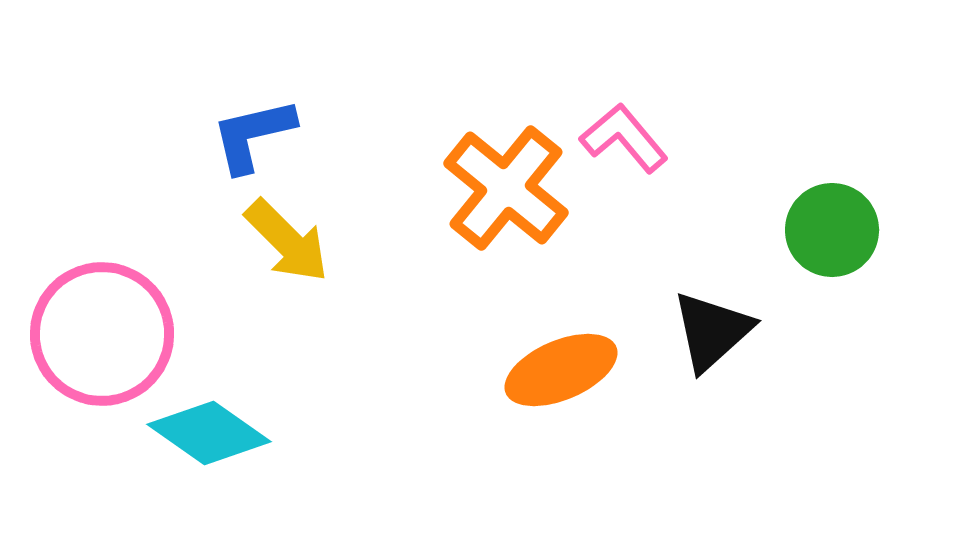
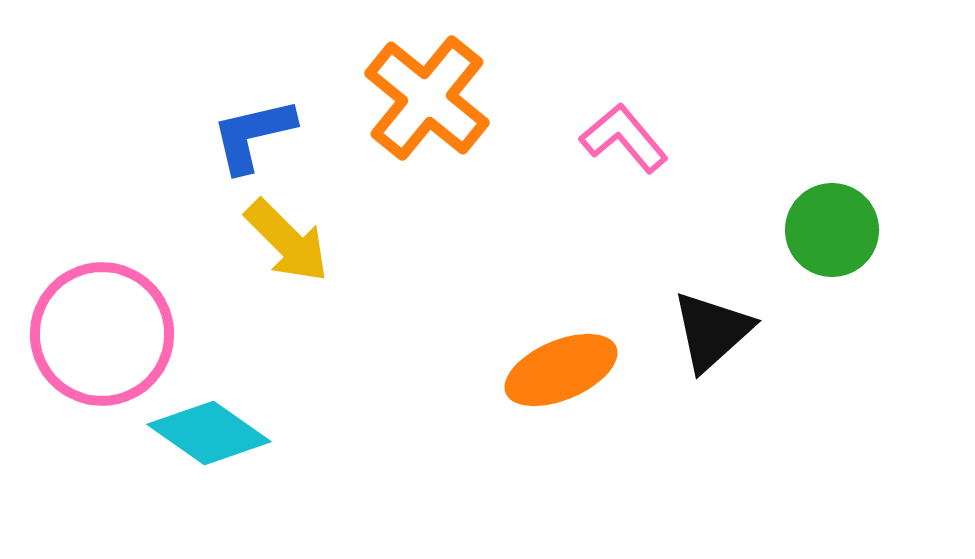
orange cross: moved 79 px left, 90 px up
